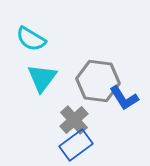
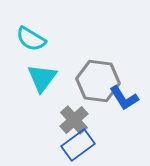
blue rectangle: moved 2 px right
